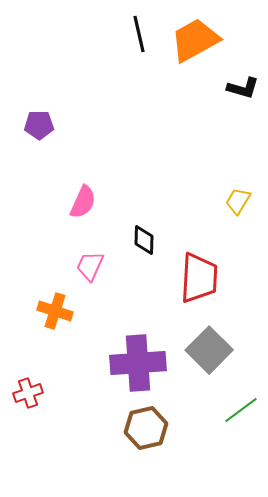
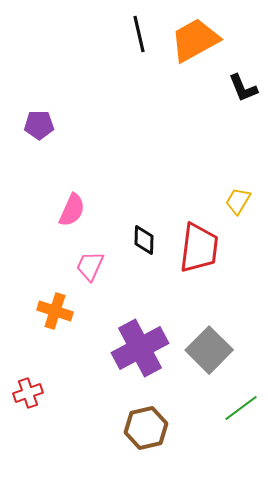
black L-shape: rotated 52 degrees clockwise
pink semicircle: moved 11 px left, 8 px down
red trapezoid: moved 30 px up; rotated 4 degrees clockwise
purple cross: moved 2 px right, 15 px up; rotated 24 degrees counterclockwise
green line: moved 2 px up
